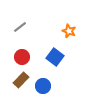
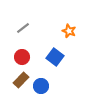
gray line: moved 3 px right, 1 px down
blue circle: moved 2 px left
